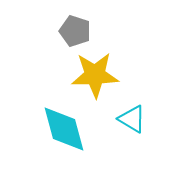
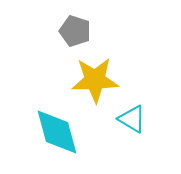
yellow star: moved 5 px down
cyan diamond: moved 7 px left, 3 px down
